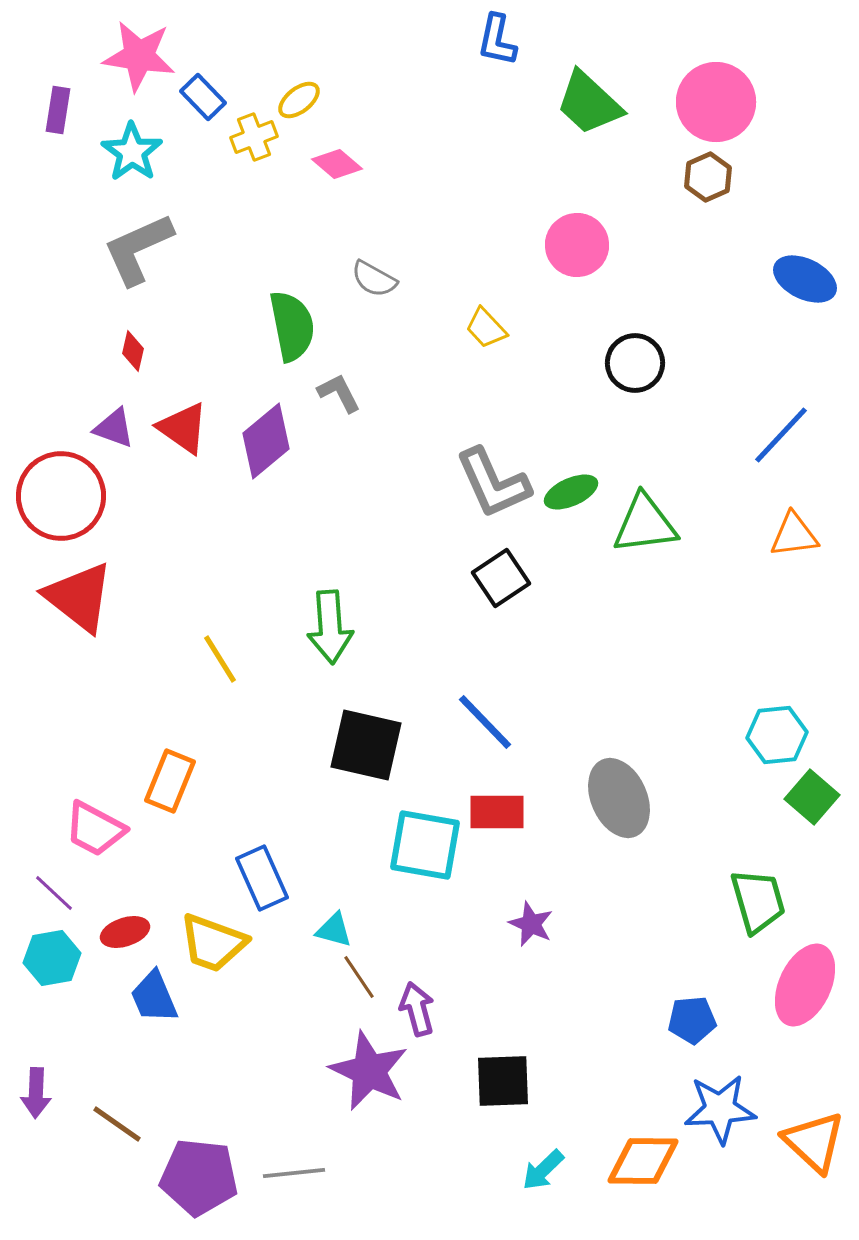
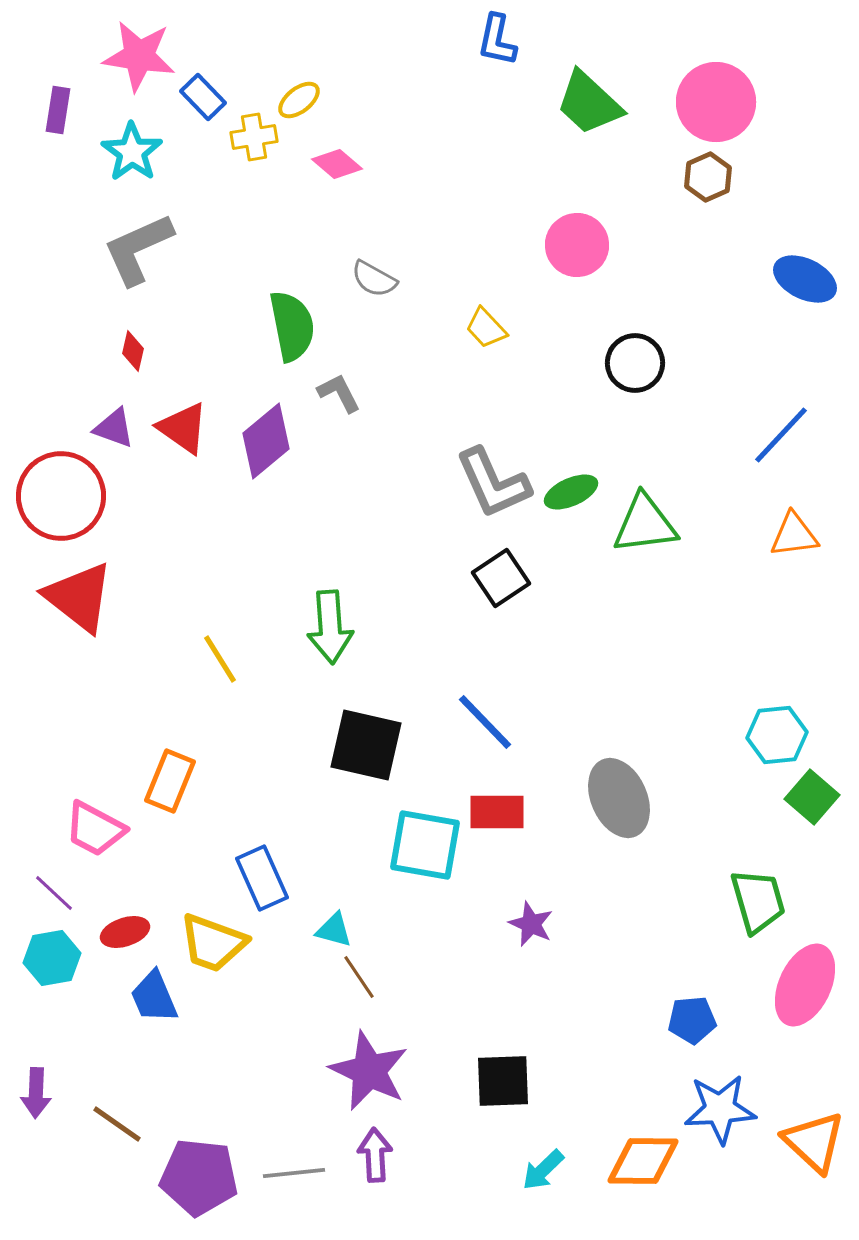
yellow cross at (254, 137): rotated 12 degrees clockwise
purple arrow at (417, 1009): moved 42 px left, 146 px down; rotated 12 degrees clockwise
